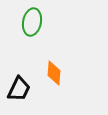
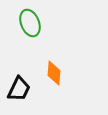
green ellipse: moved 2 px left, 1 px down; rotated 32 degrees counterclockwise
